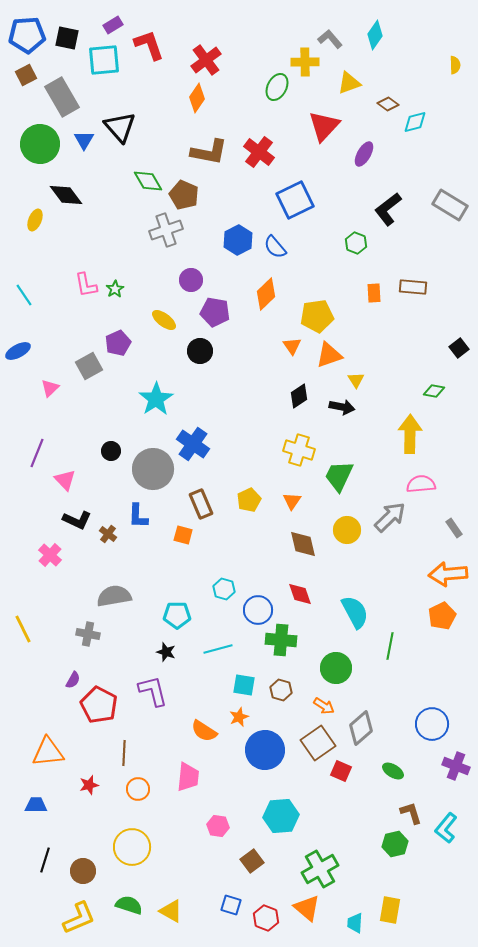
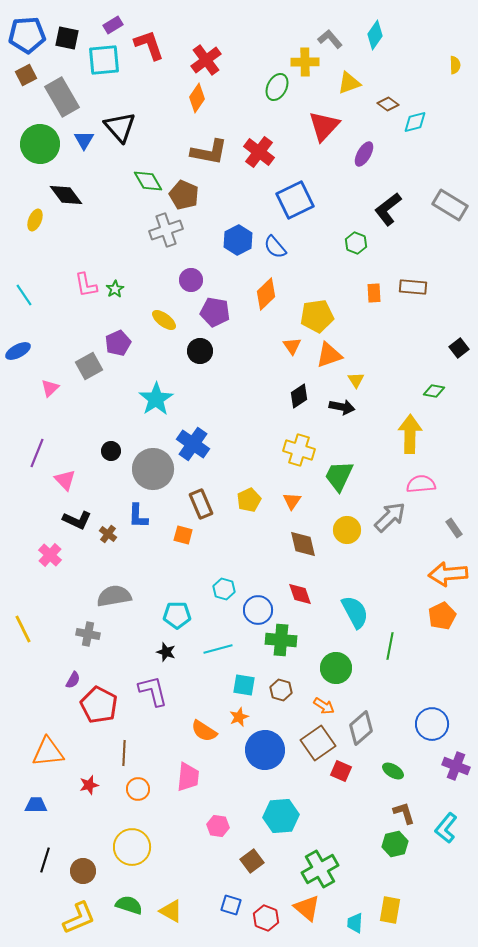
brown L-shape at (411, 813): moved 7 px left
